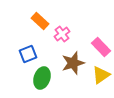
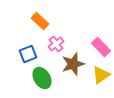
pink cross: moved 6 px left, 10 px down
brown star: moved 1 px down
green ellipse: rotated 50 degrees counterclockwise
